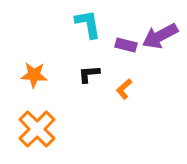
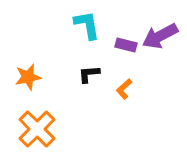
cyan L-shape: moved 1 px left, 1 px down
orange star: moved 6 px left, 2 px down; rotated 16 degrees counterclockwise
